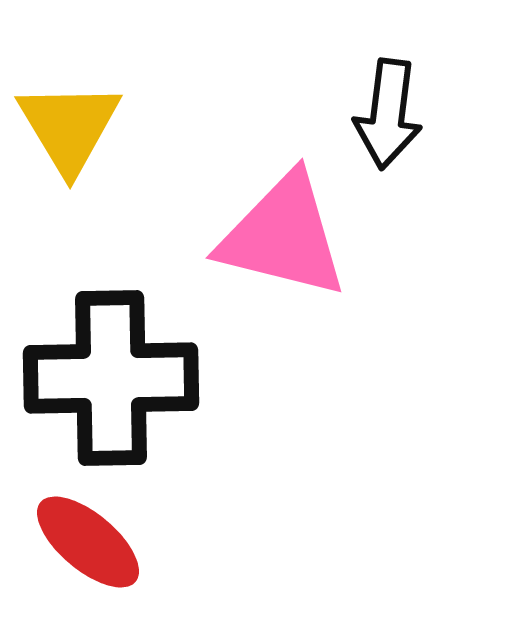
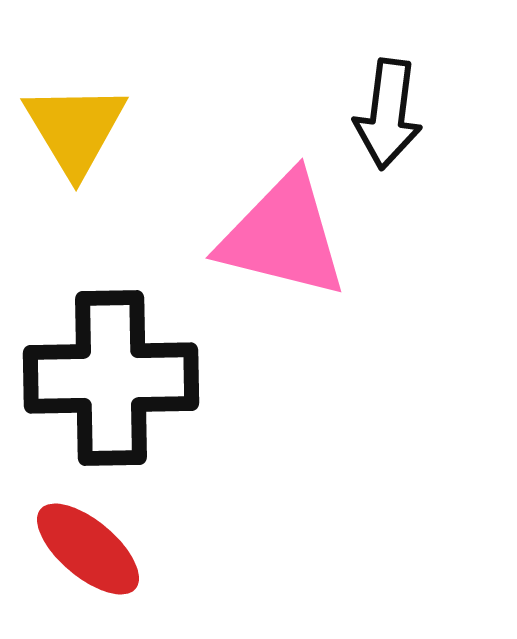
yellow triangle: moved 6 px right, 2 px down
red ellipse: moved 7 px down
